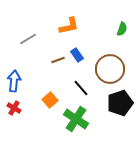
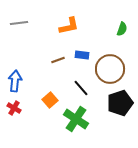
gray line: moved 9 px left, 16 px up; rotated 24 degrees clockwise
blue rectangle: moved 5 px right; rotated 48 degrees counterclockwise
blue arrow: moved 1 px right
